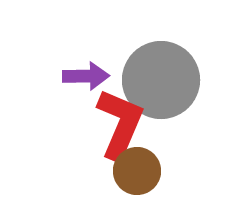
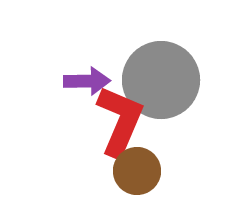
purple arrow: moved 1 px right, 5 px down
red L-shape: moved 3 px up
